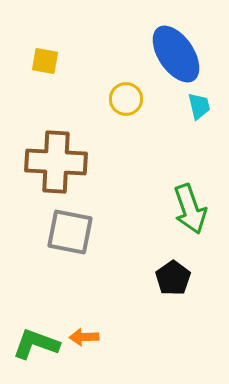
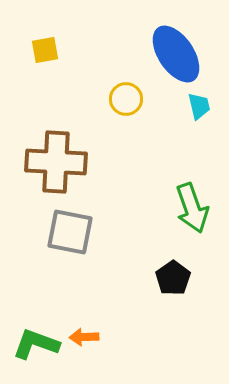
yellow square: moved 11 px up; rotated 20 degrees counterclockwise
green arrow: moved 2 px right, 1 px up
